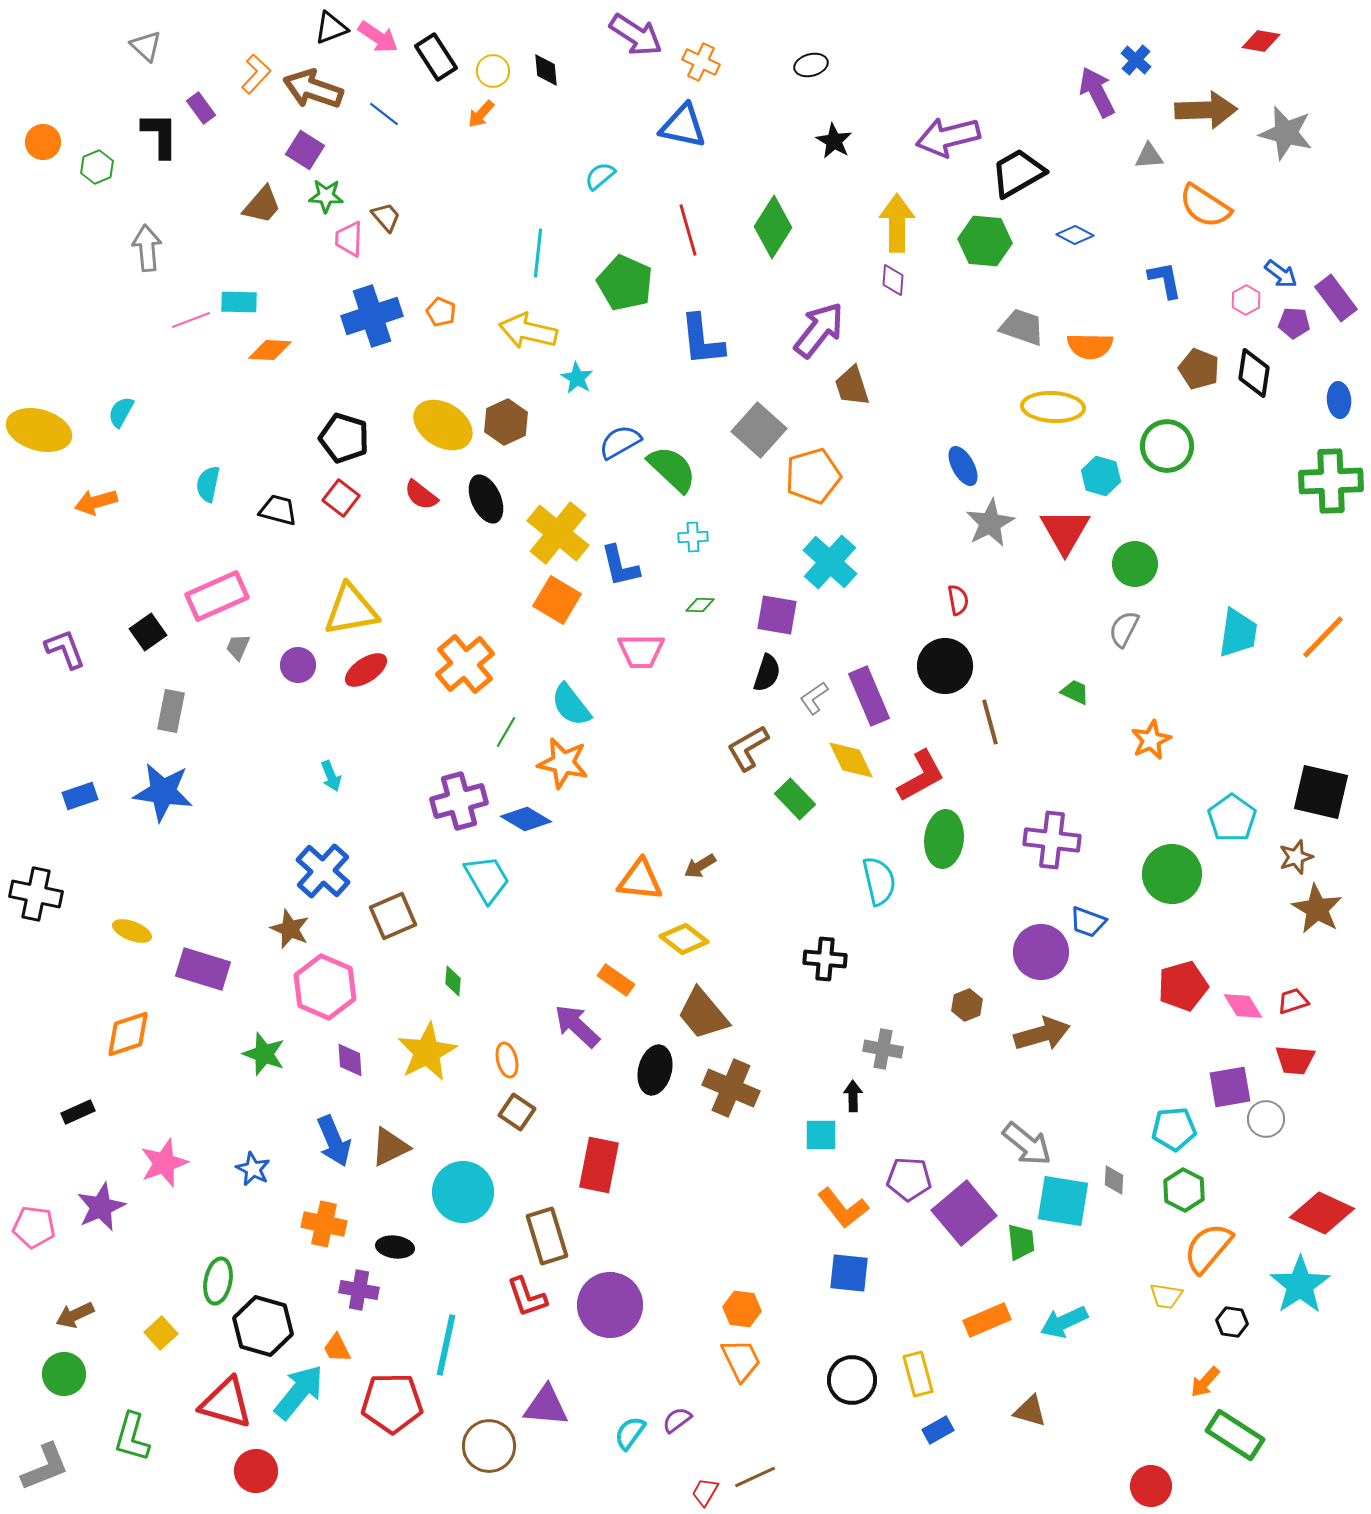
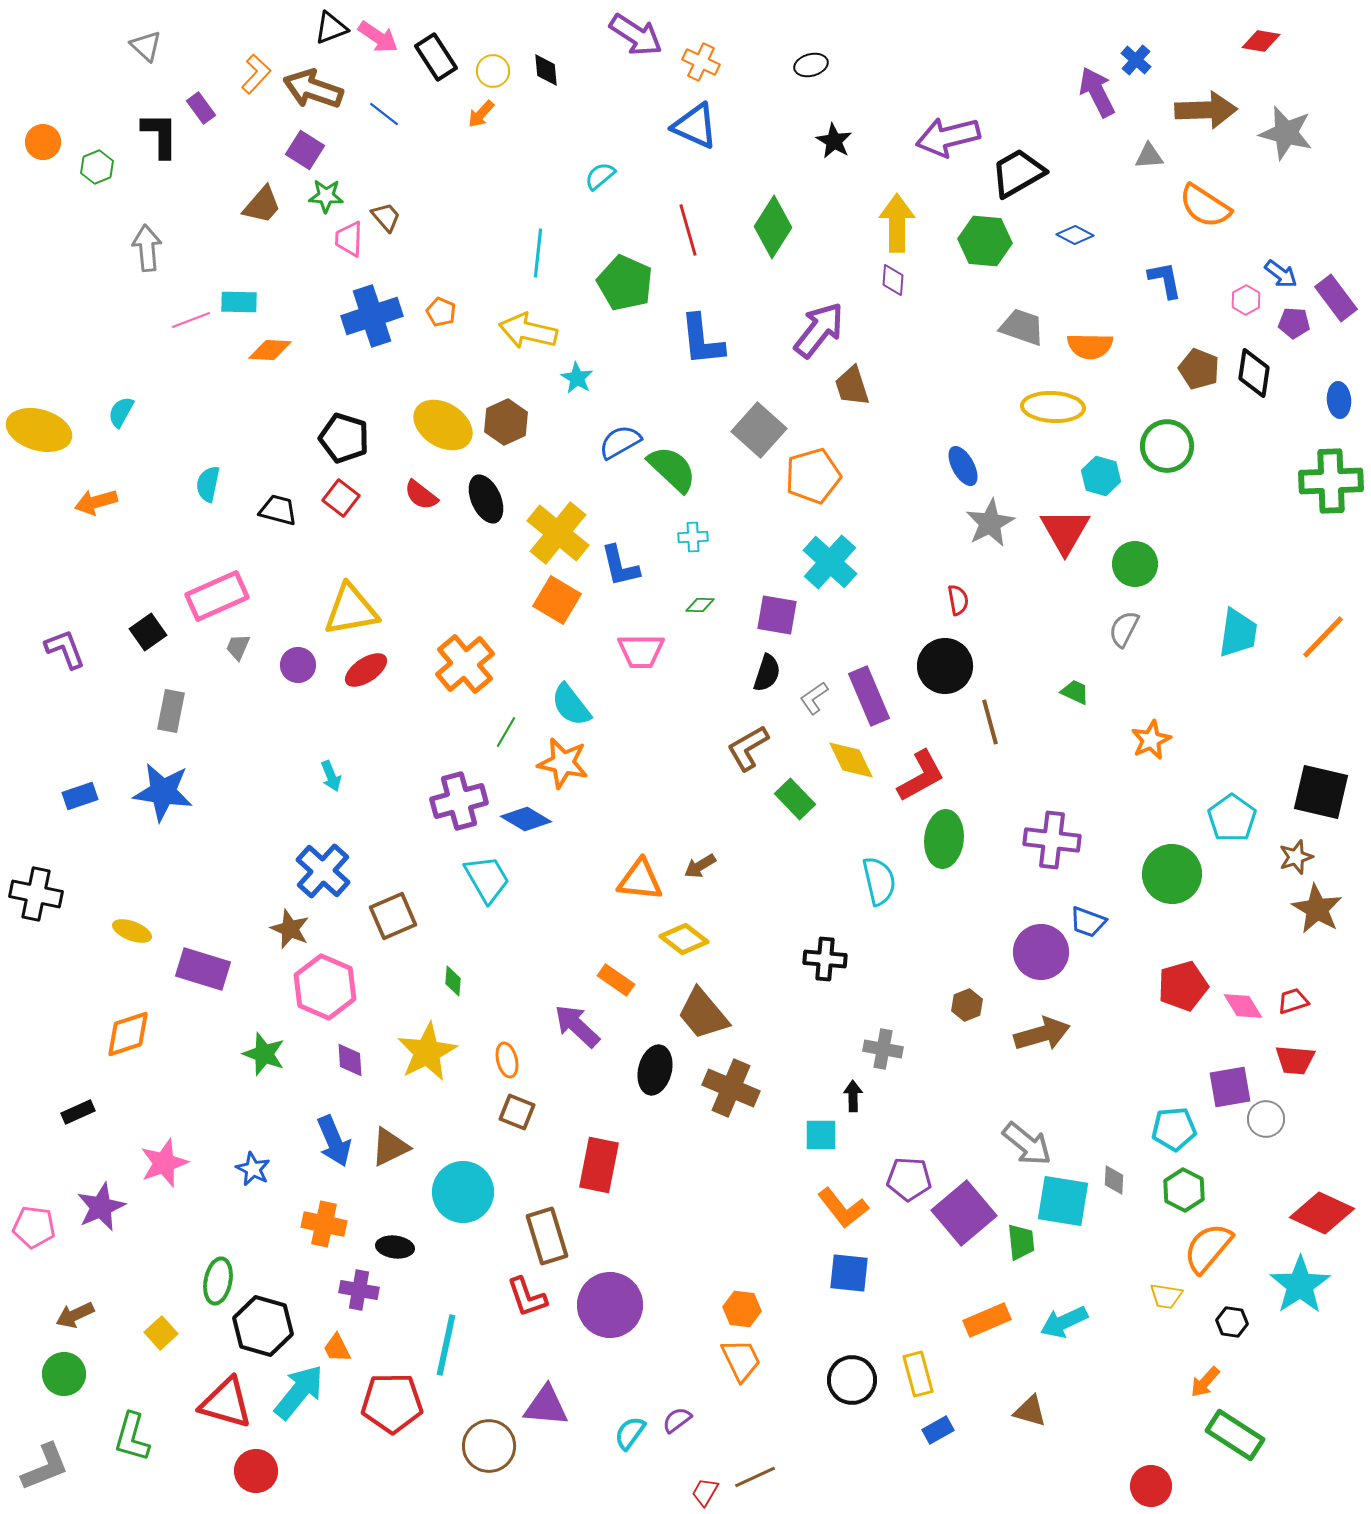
blue triangle at (683, 126): moved 12 px right; rotated 12 degrees clockwise
brown square at (517, 1112): rotated 12 degrees counterclockwise
